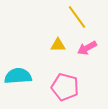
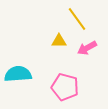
yellow line: moved 2 px down
yellow triangle: moved 1 px right, 4 px up
cyan semicircle: moved 2 px up
